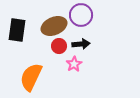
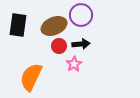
black rectangle: moved 1 px right, 5 px up
